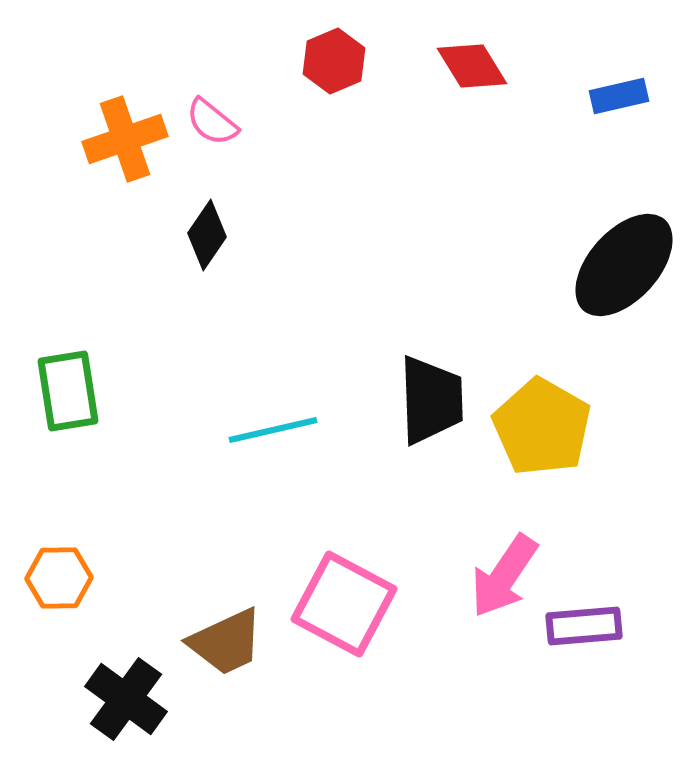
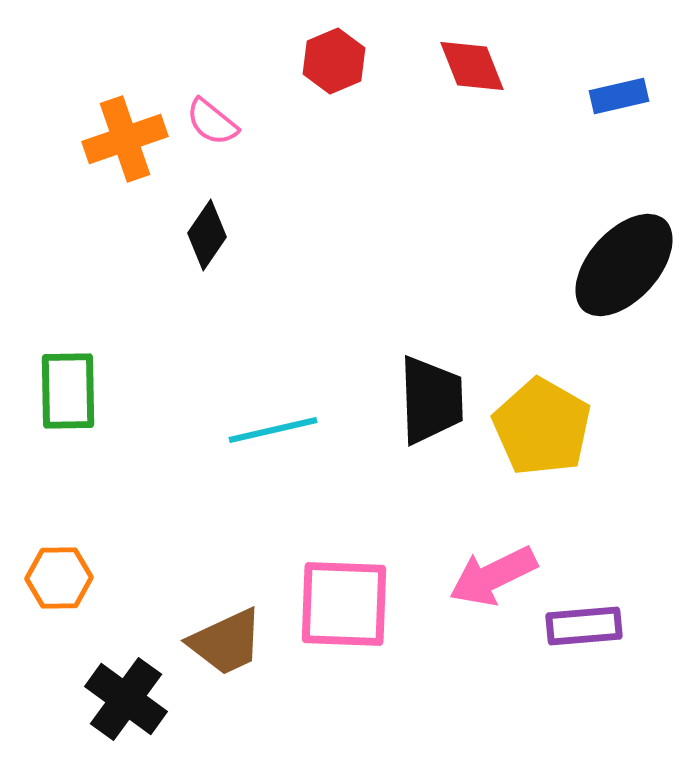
red diamond: rotated 10 degrees clockwise
green rectangle: rotated 8 degrees clockwise
pink arrow: moved 11 px left; rotated 30 degrees clockwise
pink square: rotated 26 degrees counterclockwise
